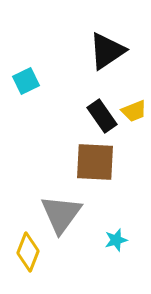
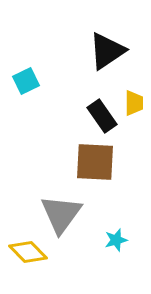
yellow trapezoid: moved 8 px up; rotated 68 degrees counterclockwise
yellow diamond: rotated 66 degrees counterclockwise
